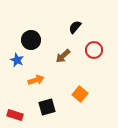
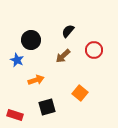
black semicircle: moved 7 px left, 4 px down
orange square: moved 1 px up
